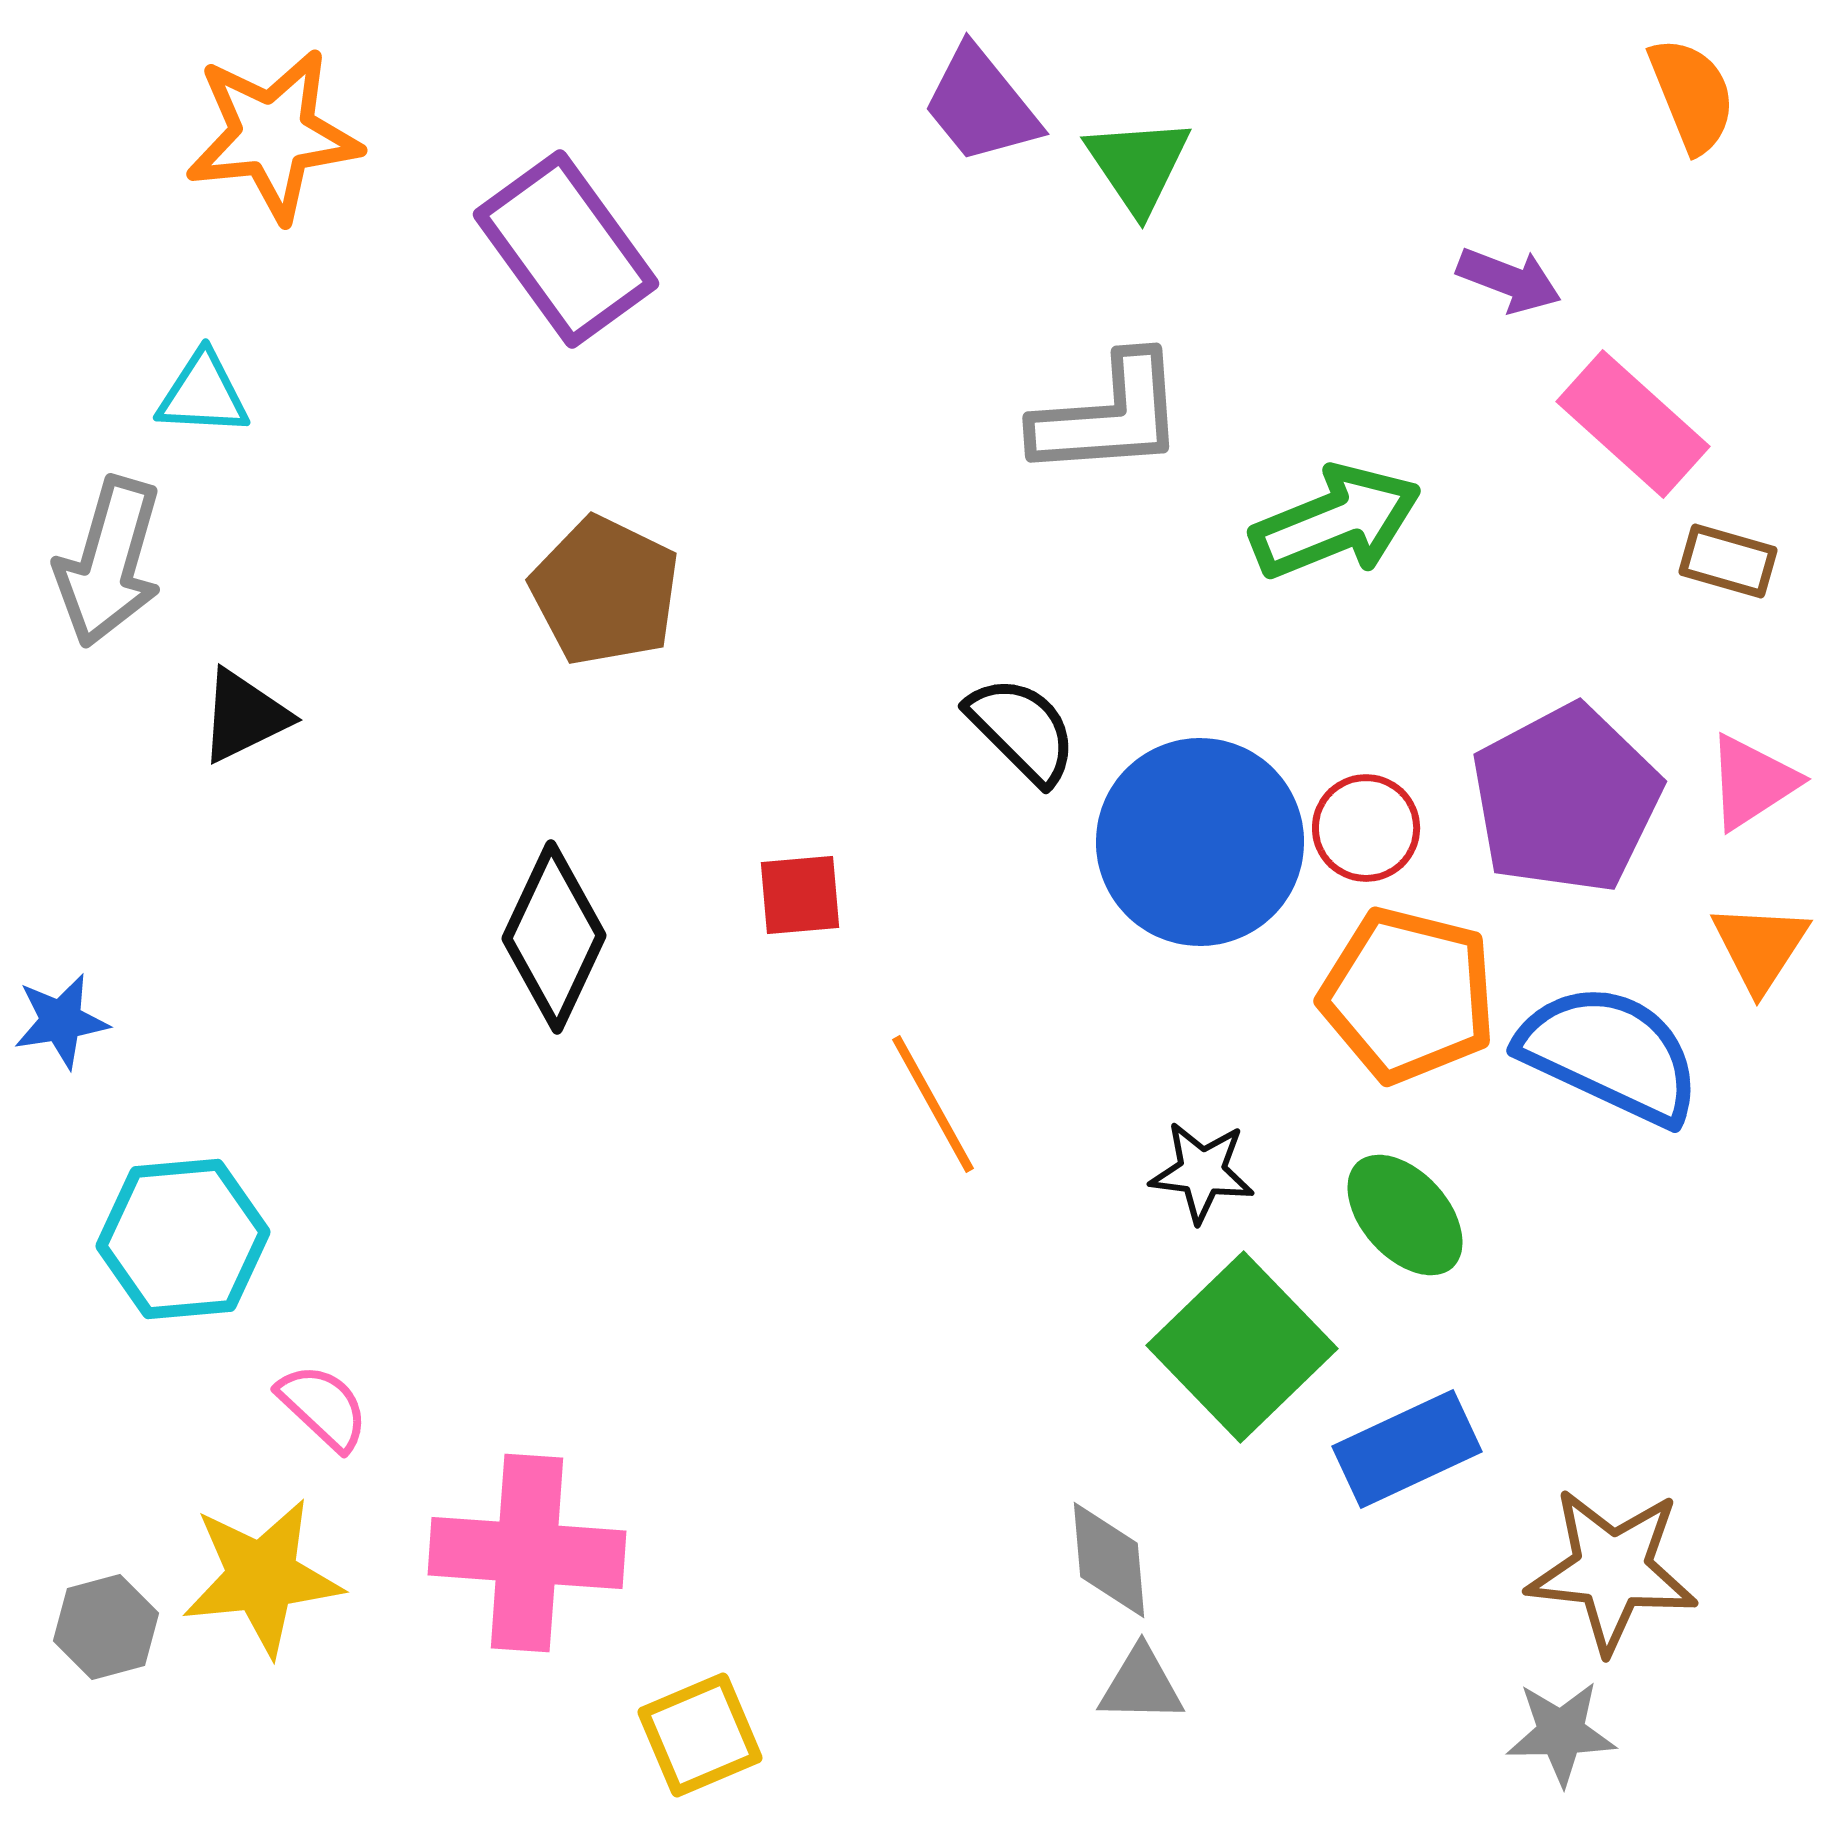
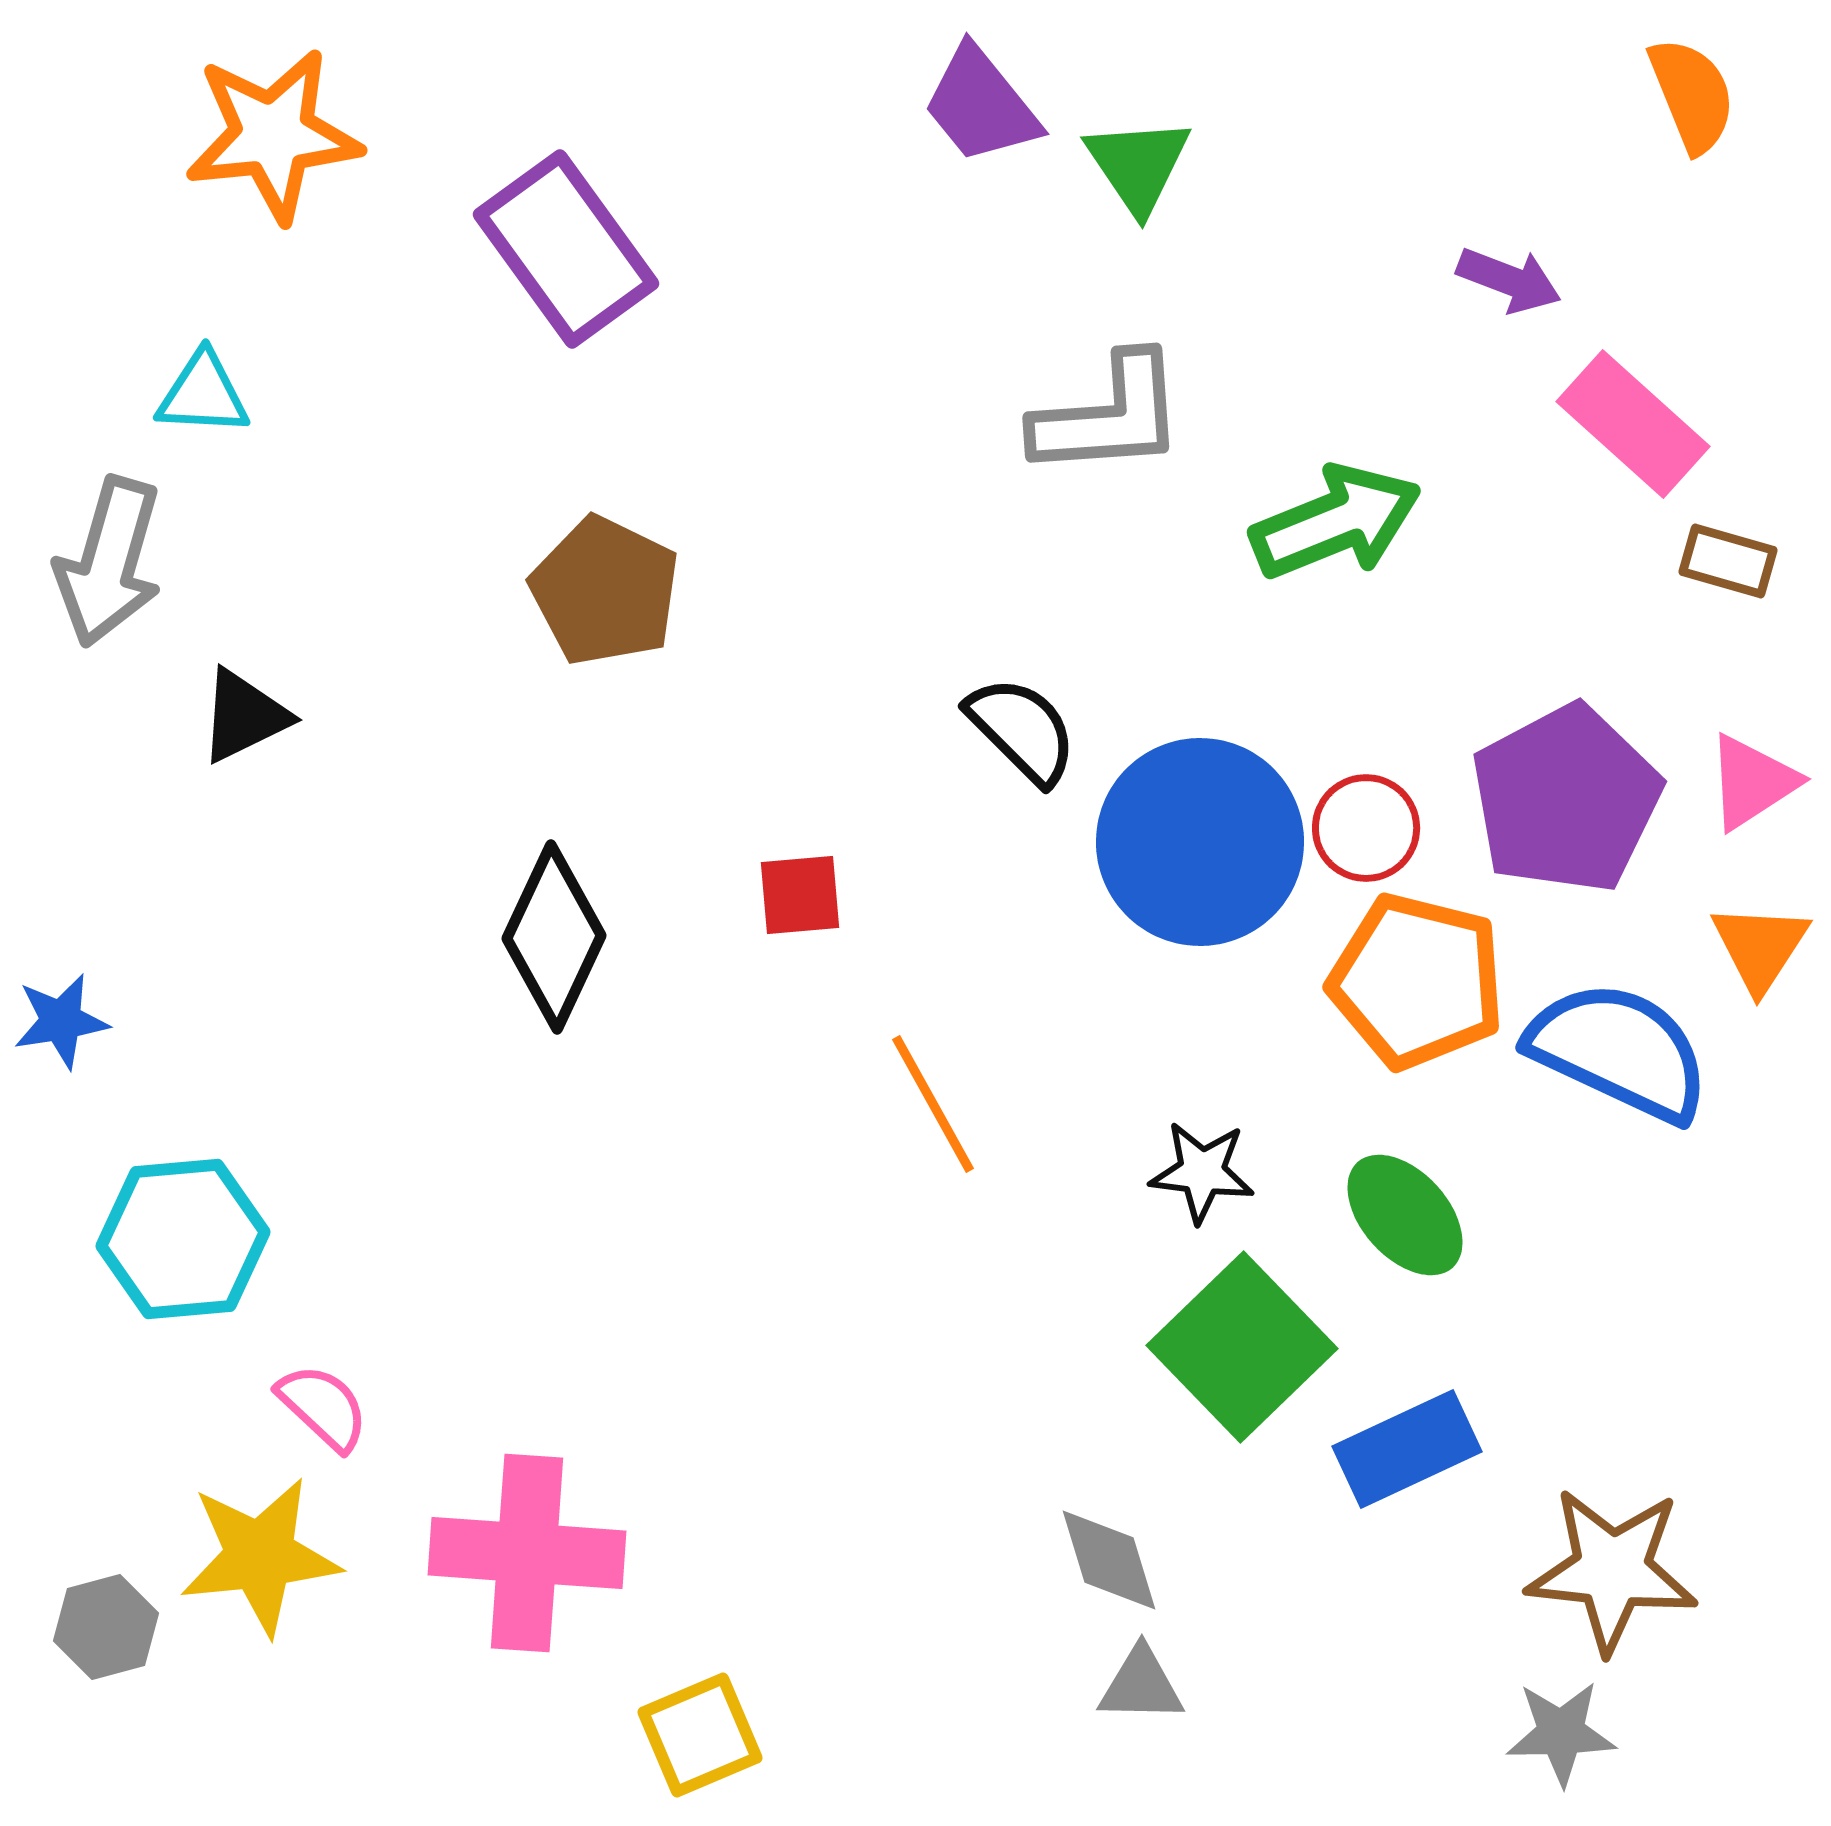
orange pentagon: moved 9 px right, 14 px up
blue semicircle: moved 9 px right, 3 px up
gray diamond: rotated 12 degrees counterclockwise
yellow star: moved 2 px left, 21 px up
